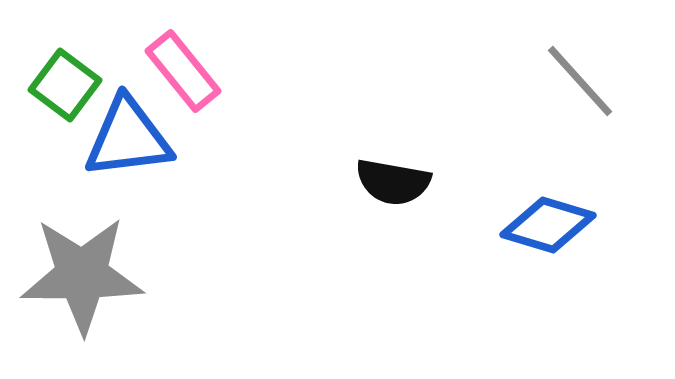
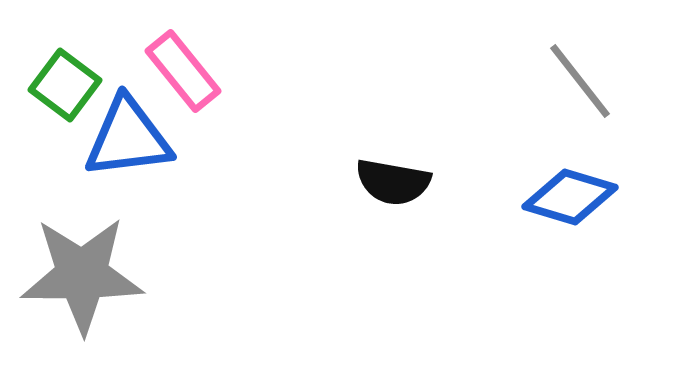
gray line: rotated 4 degrees clockwise
blue diamond: moved 22 px right, 28 px up
